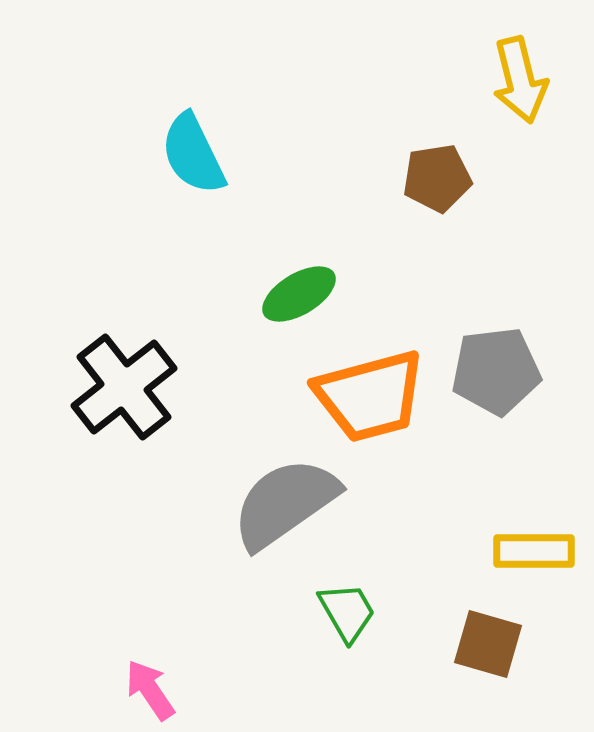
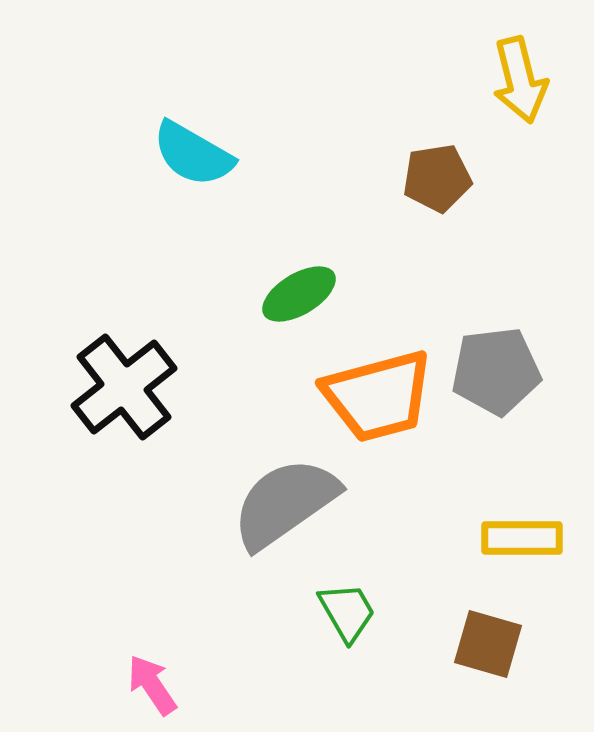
cyan semicircle: rotated 34 degrees counterclockwise
orange trapezoid: moved 8 px right
yellow rectangle: moved 12 px left, 13 px up
pink arrow: moved 2 px right, 5 px up
